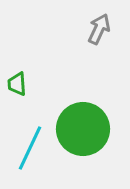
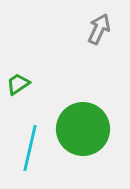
green trapezoid: moved 1 px right; rotated 60 degrees clockwise
cyan line: rotated 12 degrees counterclockwise
